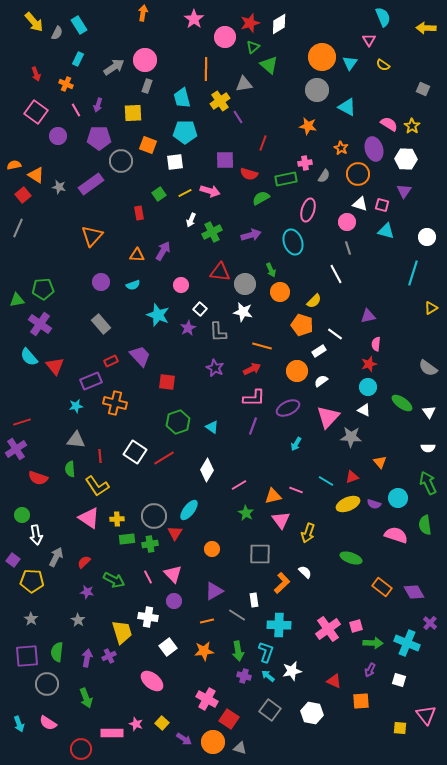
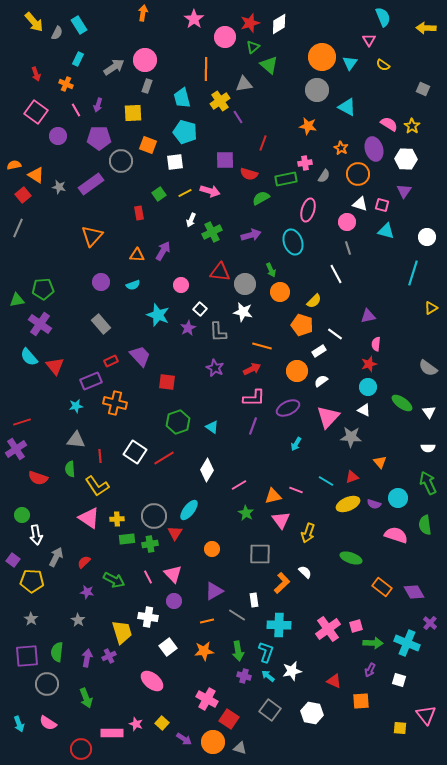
cyan pentagon at (185, 132): rotated 15 degrees clockwise
